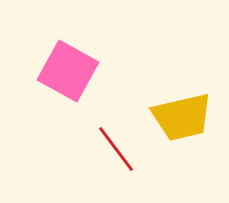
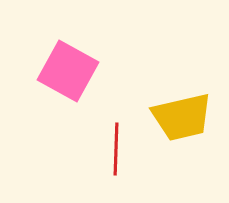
red line: rotated 39 degrees clockwise
